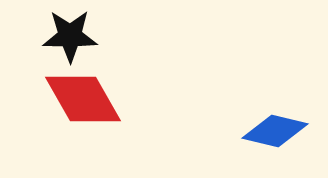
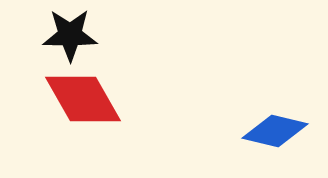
black star: moved 1 px up
